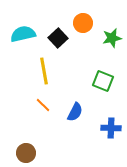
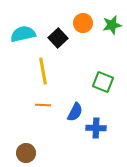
green star: moved 13 px up
yellow line: moved 1 px left
green square: moved 1 px down
orange line: rotated 42 degrees counterclockwise
blue cross: moved 15 px left
